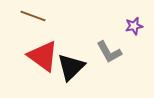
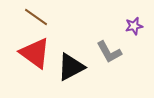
brown line: moved 3 px right, 1 px down; rotated 15 degrees clockwise
red triangle: moved 8 px left, 3 px up
black triangle: rotated 16 degrees clockwise
